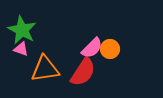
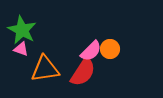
pink semicircle: moved 1 px left, 3 px down
